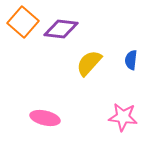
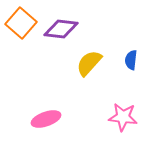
orange square: moved 2 px left, 1 px down
pink ellipse: moved 1 px right, 1 px down; rotated 32 degrees counterclockwise
